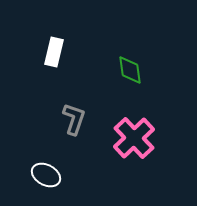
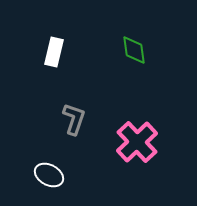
green diamond: moved 4 px right, 20 px up
pink cross: moved 3 px right, 4 px down
white ellipse: moved 3 px right
